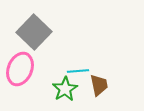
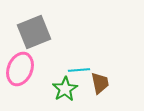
gray square: rotated 24 degrees clockwise
cyan line: moved 1 px right, 1 px up
brown trapezoid: moved 1 px right, 2 px up
